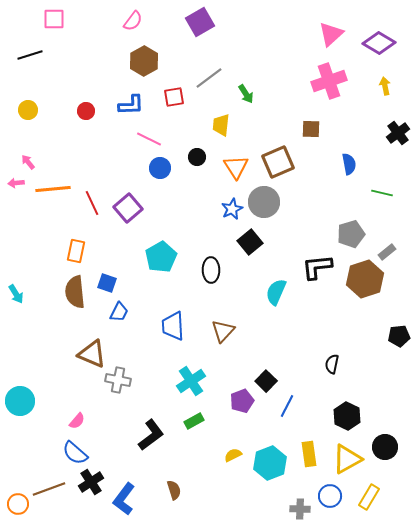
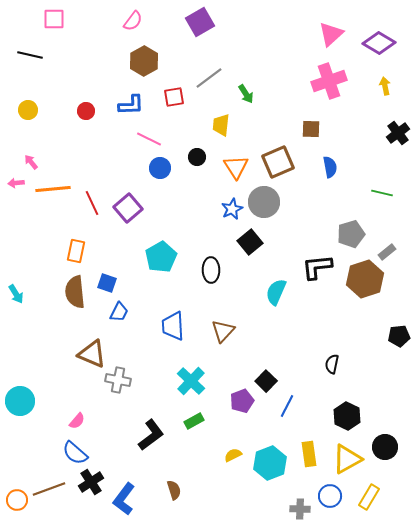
black line at (30, 55): rotated 30 degrees clockwise
pink arrow at (28, 162): moved 3 px right
blue semicircle at (349, 164): moved 19 px left, 3 px down
cyan cross at (191, 381): rotated 12 degrees counterclockwise
orange circle at (18, 504): moved 1 px left, 4 px up
